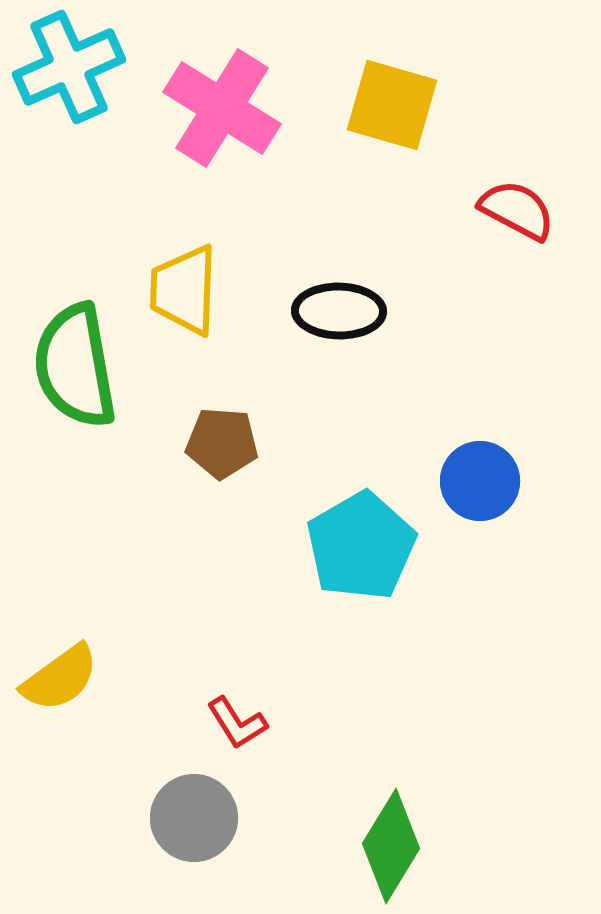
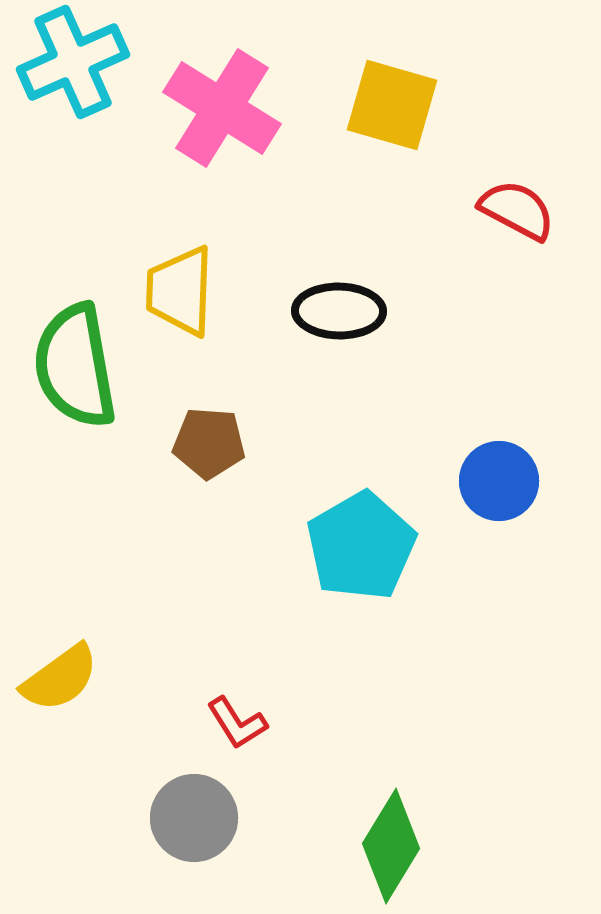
cyan cross: moved 4 px right, 5 px up
yellow trapezoid: moved 4 px left, 1 px down
brown pentagon: moved 13 px left
blue circle: moved 19 px right
